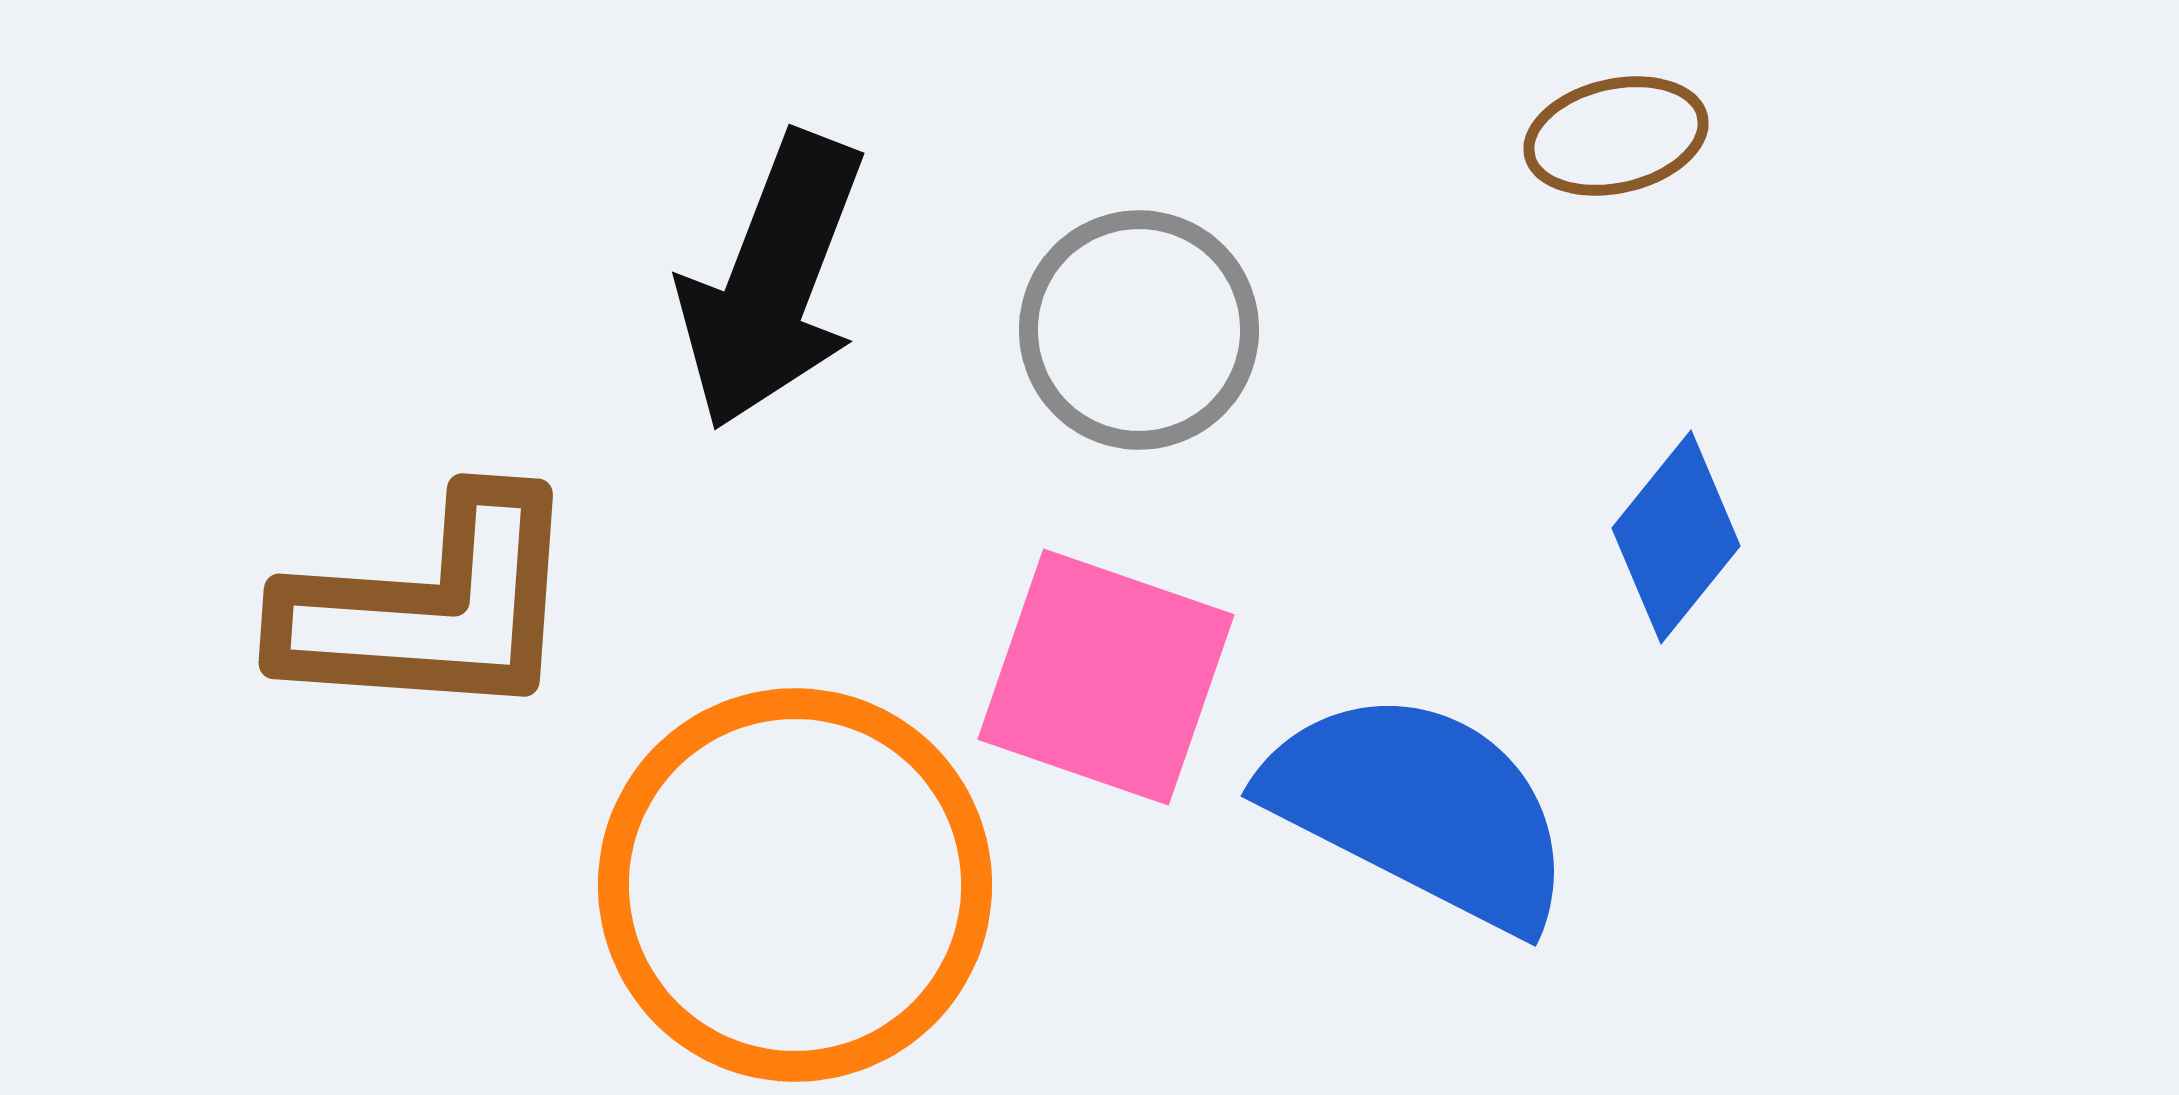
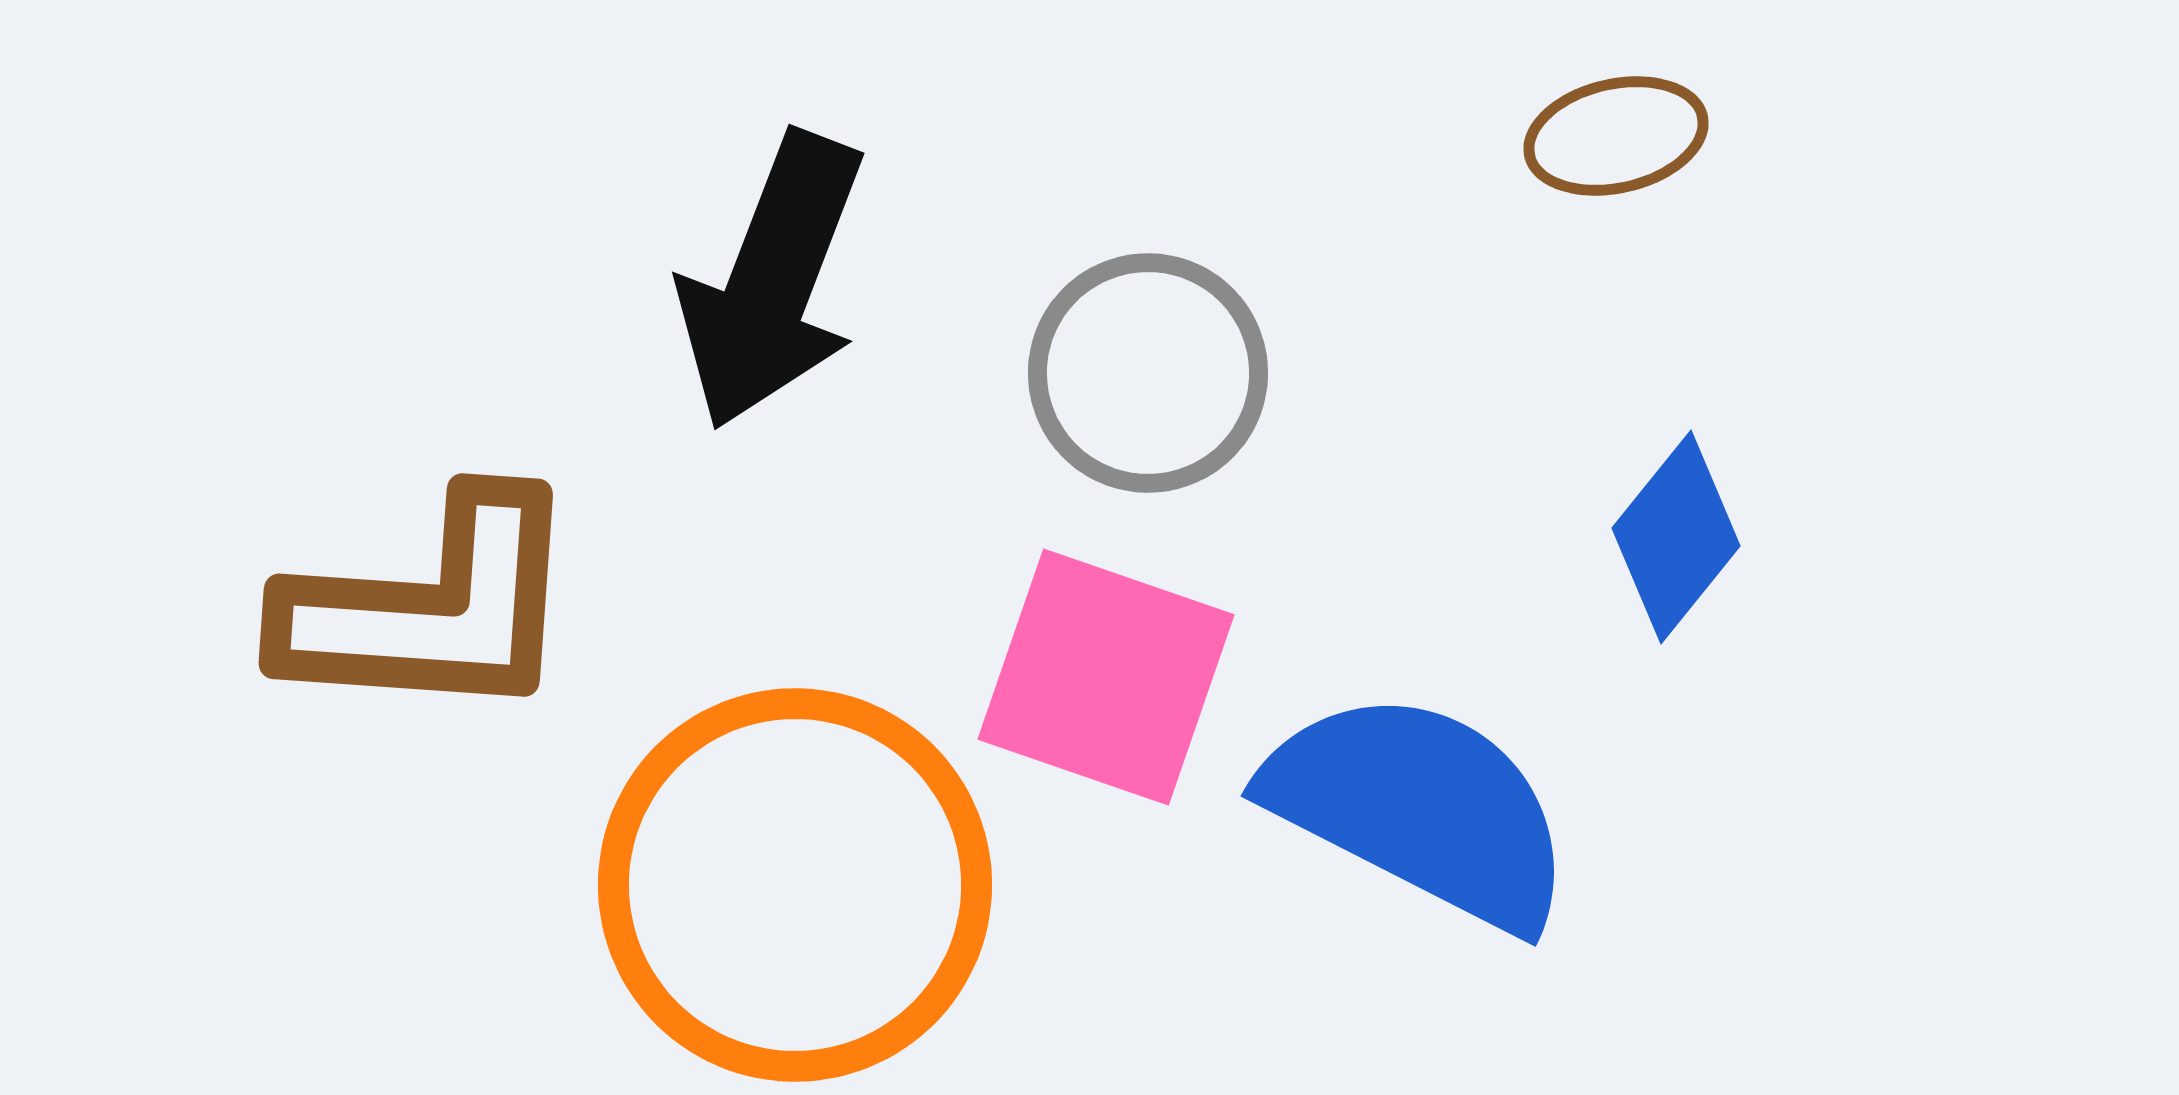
gray circle: moved 9 px right, 43 px down
